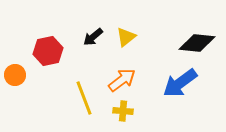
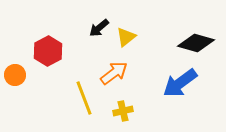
black arrow: moved 6 px right, 9 px up
black diamond: moved 1 px left; rotated 9 degrees clockwise
red hexagon: rotated 16 degrees counterclockwise
orange arrow: moved 8 px left, 7 px up
yellow cross: rotated 18 degrees counterclockwise
